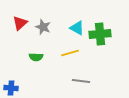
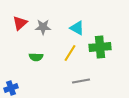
gray star: rotated 21 degrees counterclockwise
green cross: moved 13 px down
yellow line: rotated 42 degrees counterclockwise
gray line: rotated 18 degrees counterclockwise
blue cross: rotated 24 degrees counterclockwise
